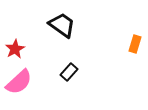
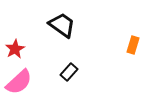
orange rectangle: moved 2 px left, 1 px down
